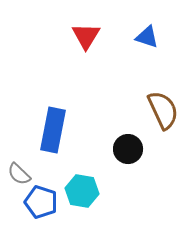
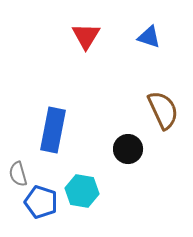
blue triangle: moved 2 px right
gray semicircle: moved 1 px left; rotated 30 degrees clockwise
